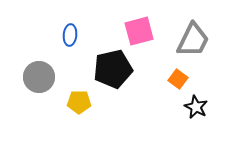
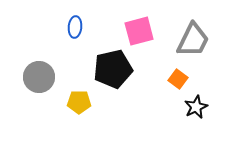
blue ellipse: moved 5 px right, 8 px up
black star: rotated 20 degrees clockwise
